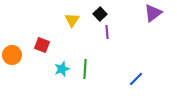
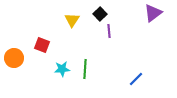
purple line: moved 2 px right, 1 px up
orange circle: moved 2 px right, 3 px down
cyan star: rotated 14 degrees clockwise
